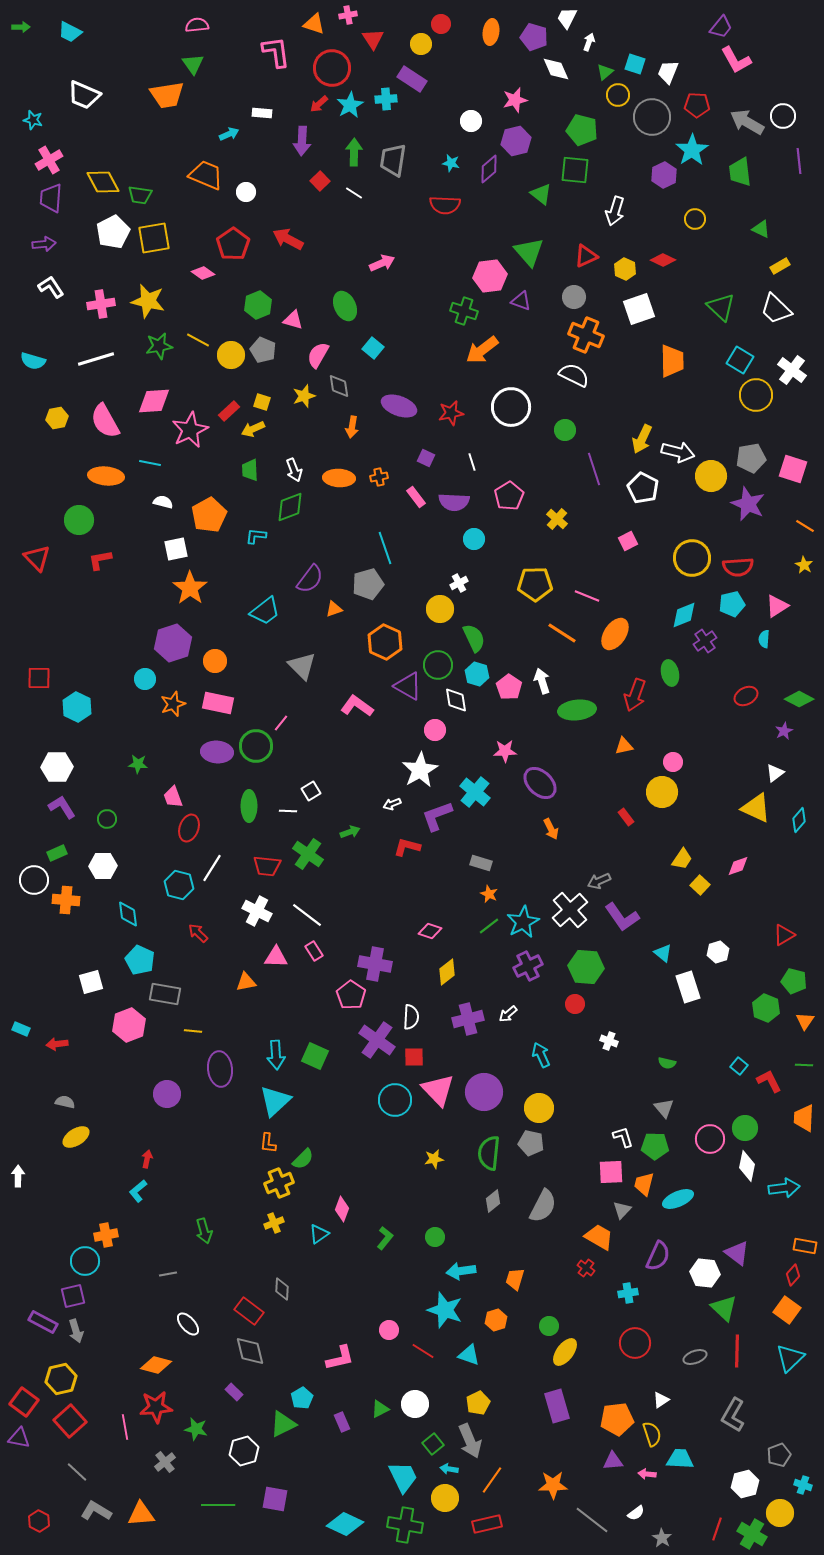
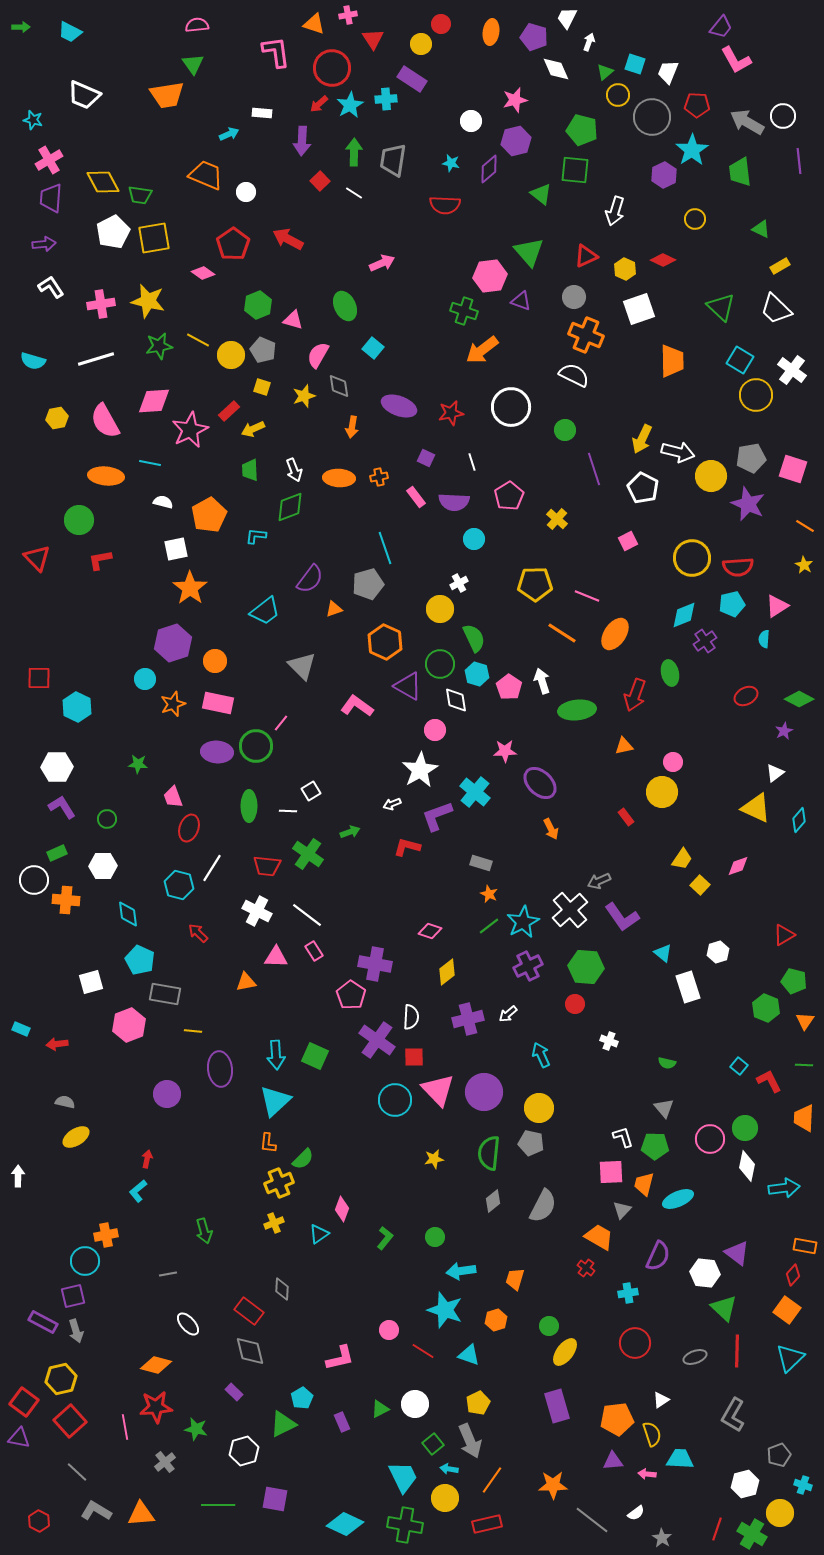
yellow square at (262, 402): moved 15 px up
green circle at (438, 665): moved 2 px right, 1 px up
